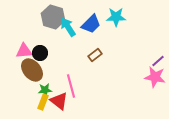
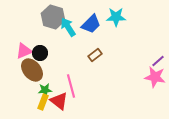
pink triangle: rotated 18 degrees counterclockwise
